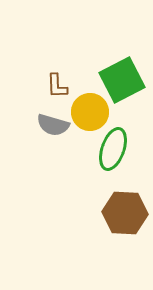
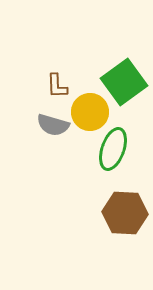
green square: moved 2 px right, 2 px down; rotated 9 degrees counterclockwise
